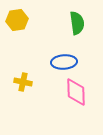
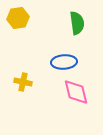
yellow hexagon: moved 1 px right, 2 px up
pink diamond: rotated 12 degrees counterclockwise
